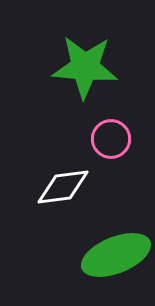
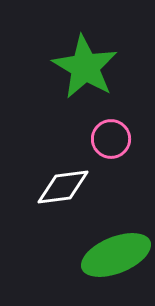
green star: rotated 26 degrees clockwise
